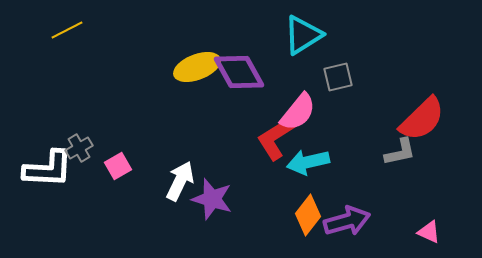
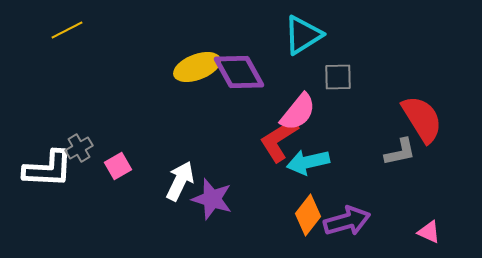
gray square: rotated 12 degrees clockwise
red semicircle: rotated 78 degrees counterclockwise
red L-shape: moved 3 px right, 2 px down
